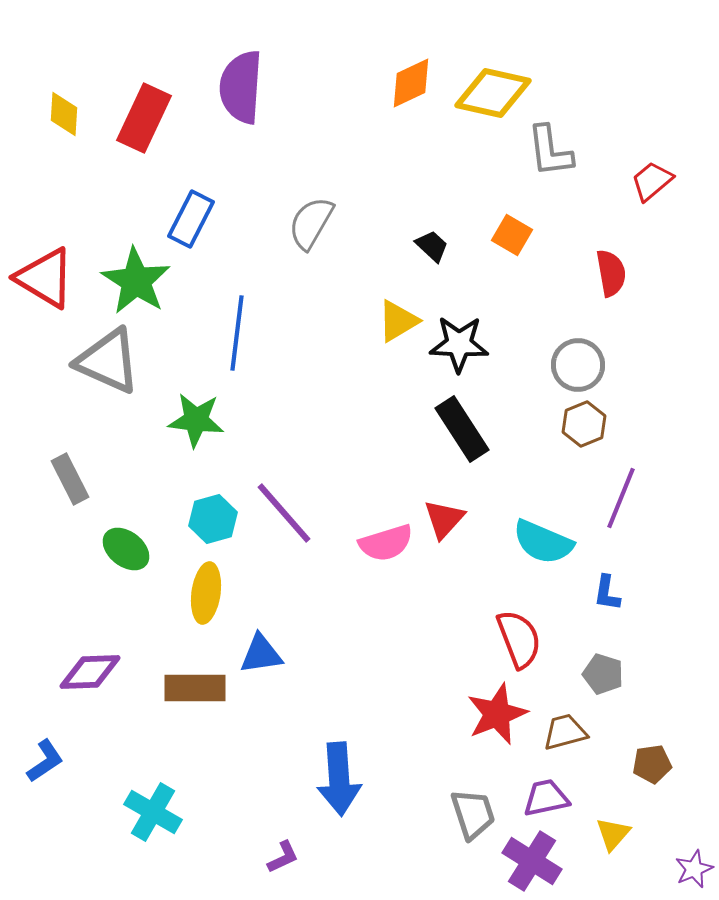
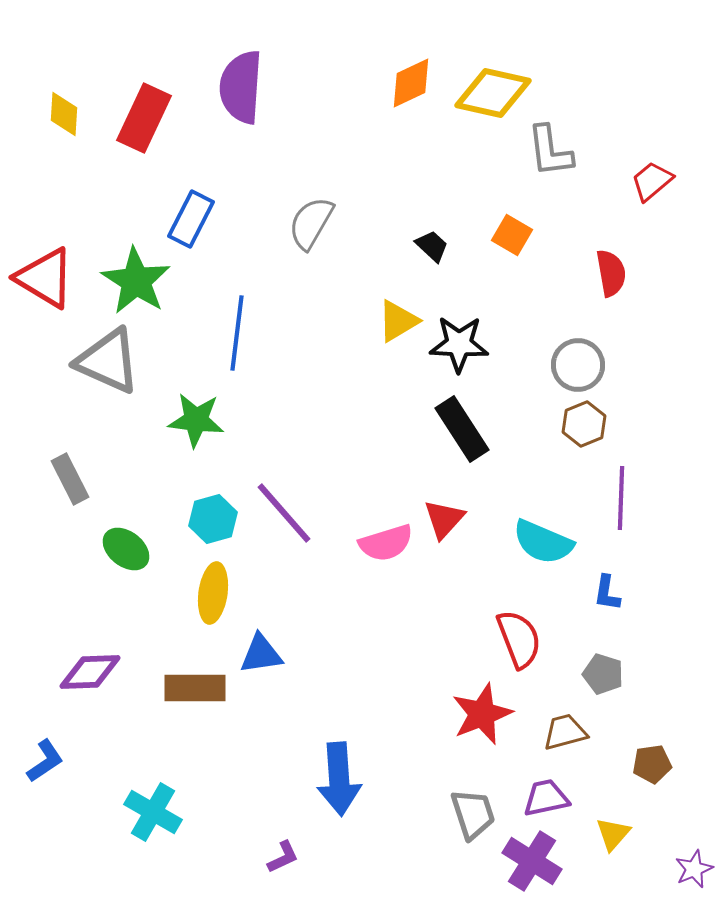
purple line at (621, 498): rotated 20 degrees counterclockwise
yellow ellipse at (206, 593): moved 7 px right
red star at (497, 714): moved 15 px left
